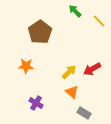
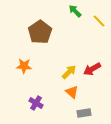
orange star: moved 2 px left
gray rectangle: rotated 40 degrees counterclockwise
